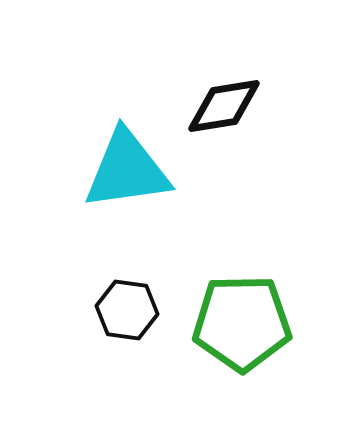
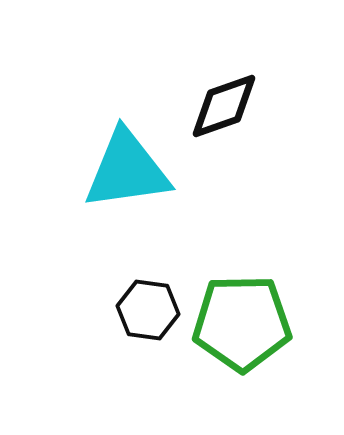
black diamond: rotated 10 degrees counterclockwise
black hexagon: moved 21 px right
